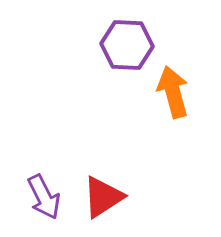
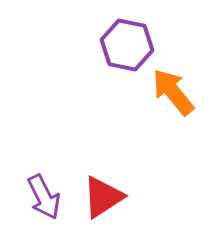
purple hexagon: rotated 9 degrees clockwise
orange arrow: rotated 24 degrees counterclockwise
